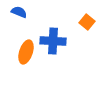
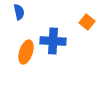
blue semicircle: rotated 56 degrees clockwise
